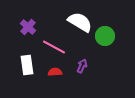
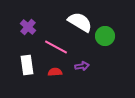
pink line: moved 2 px right
purple arrow: rotated 56 degrees clockwise
